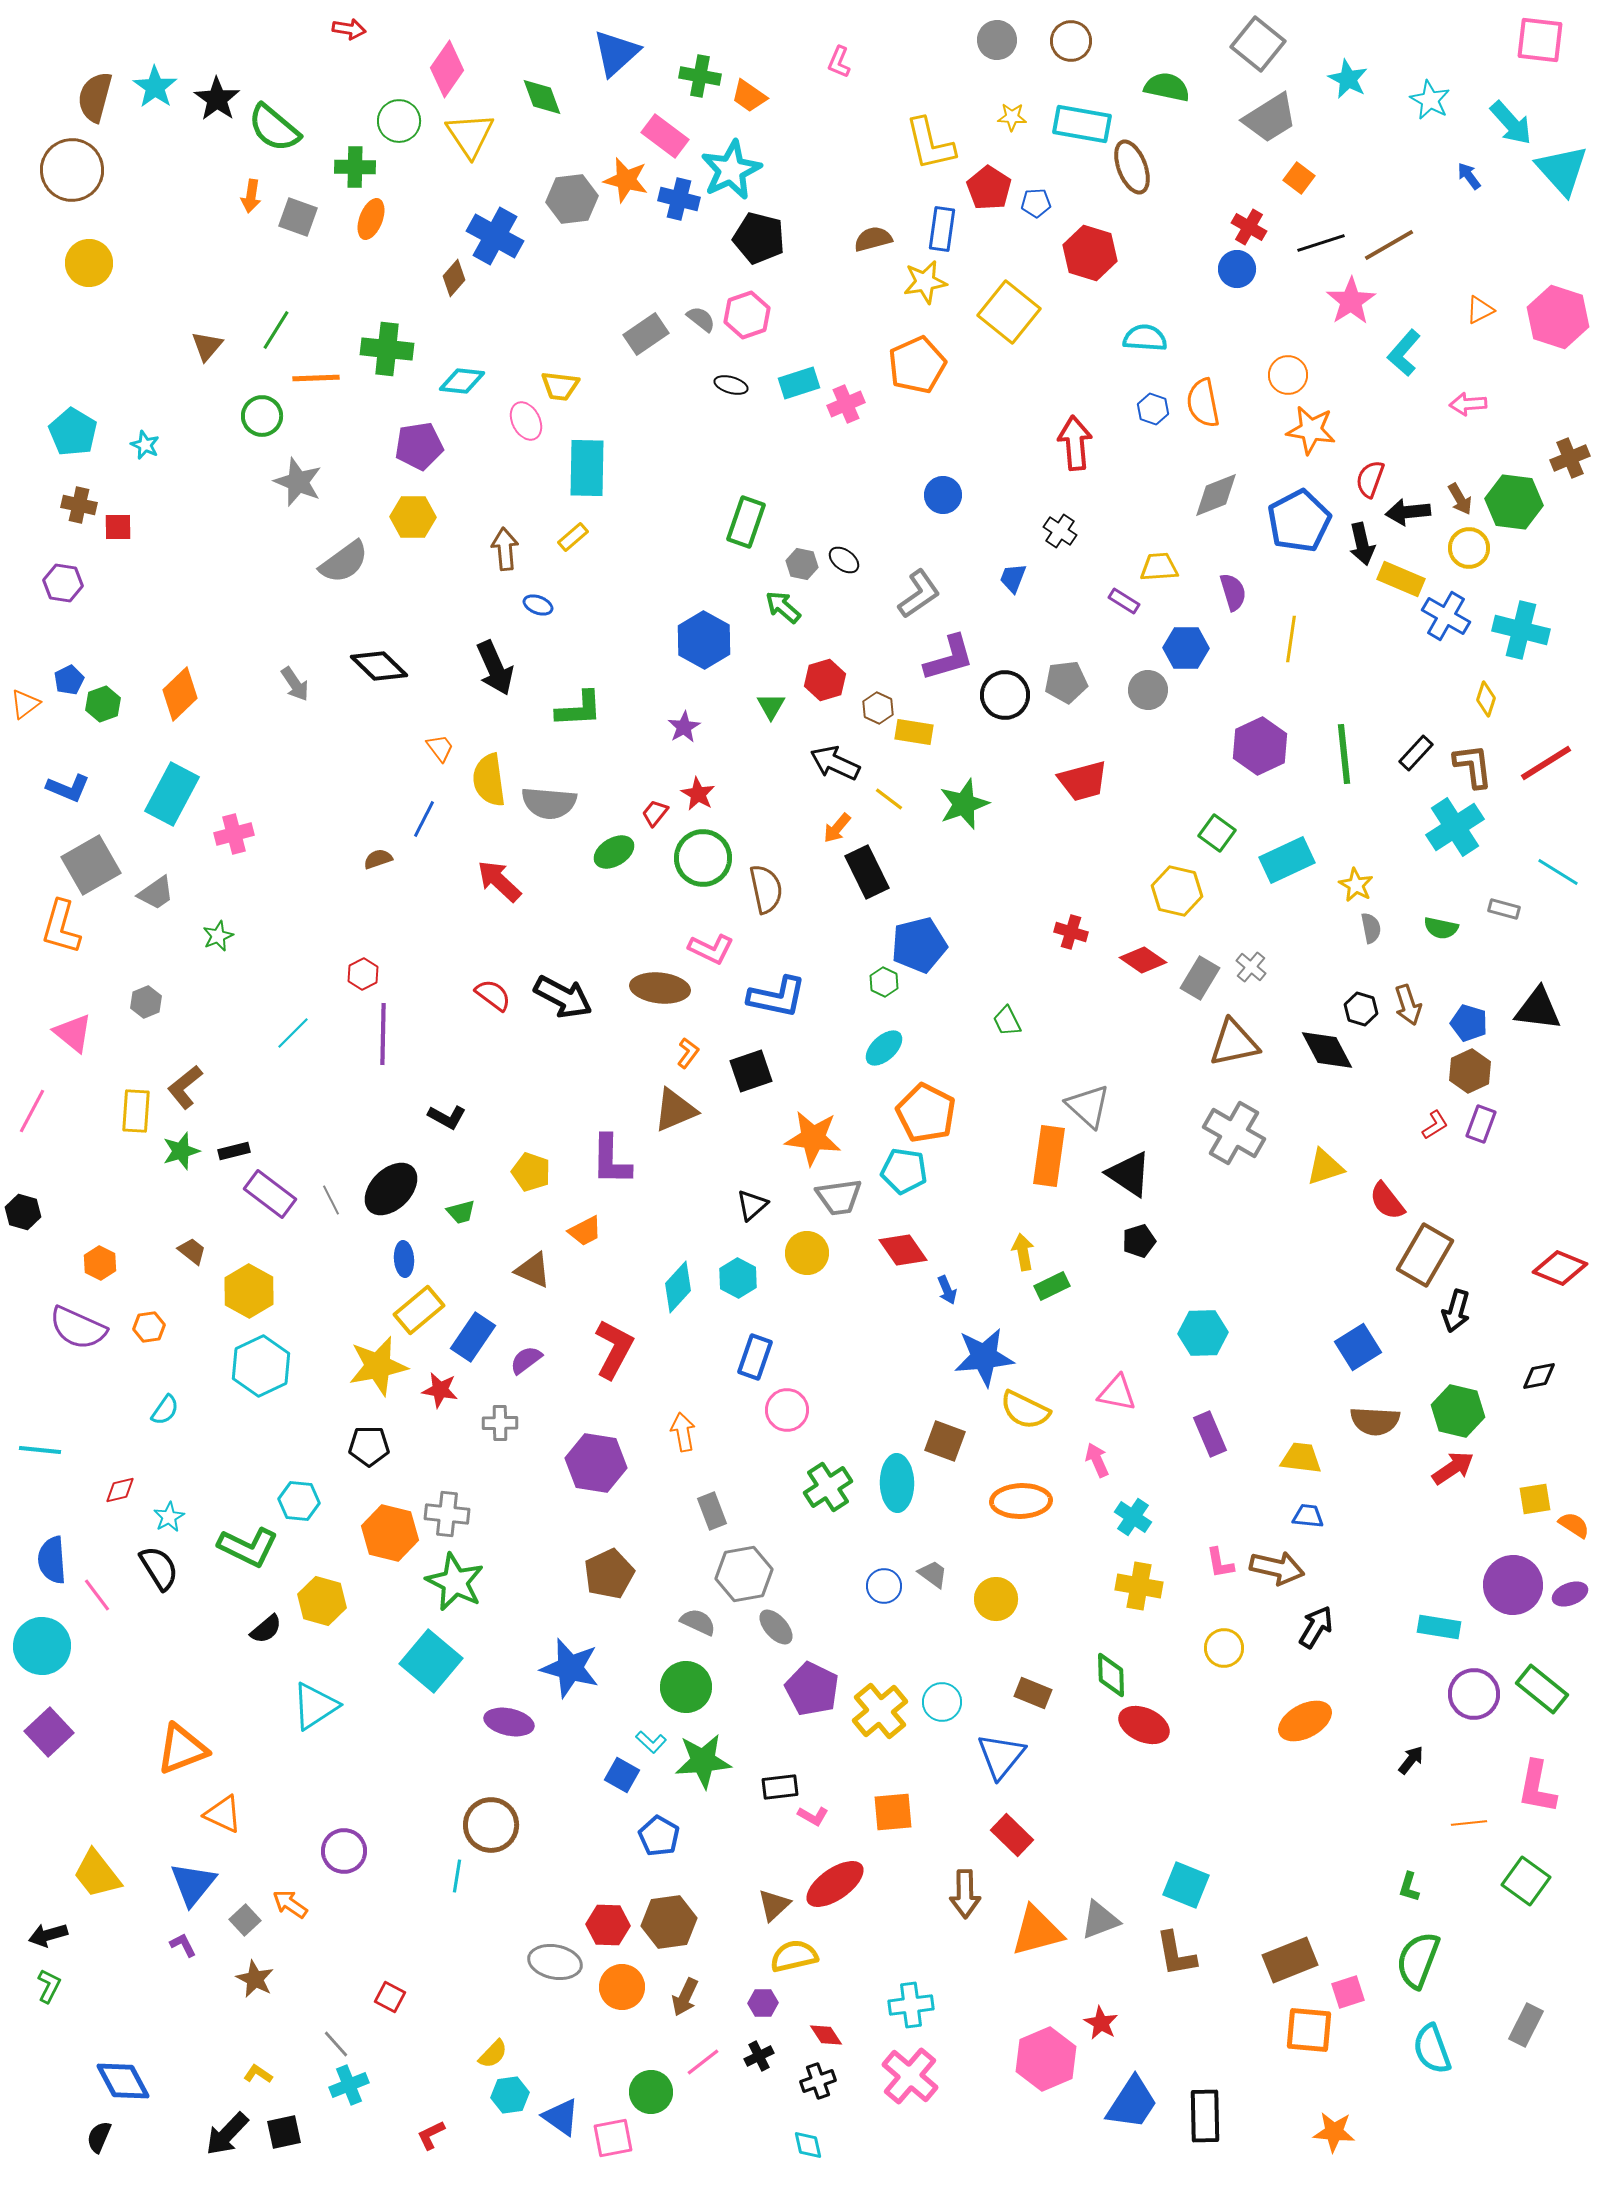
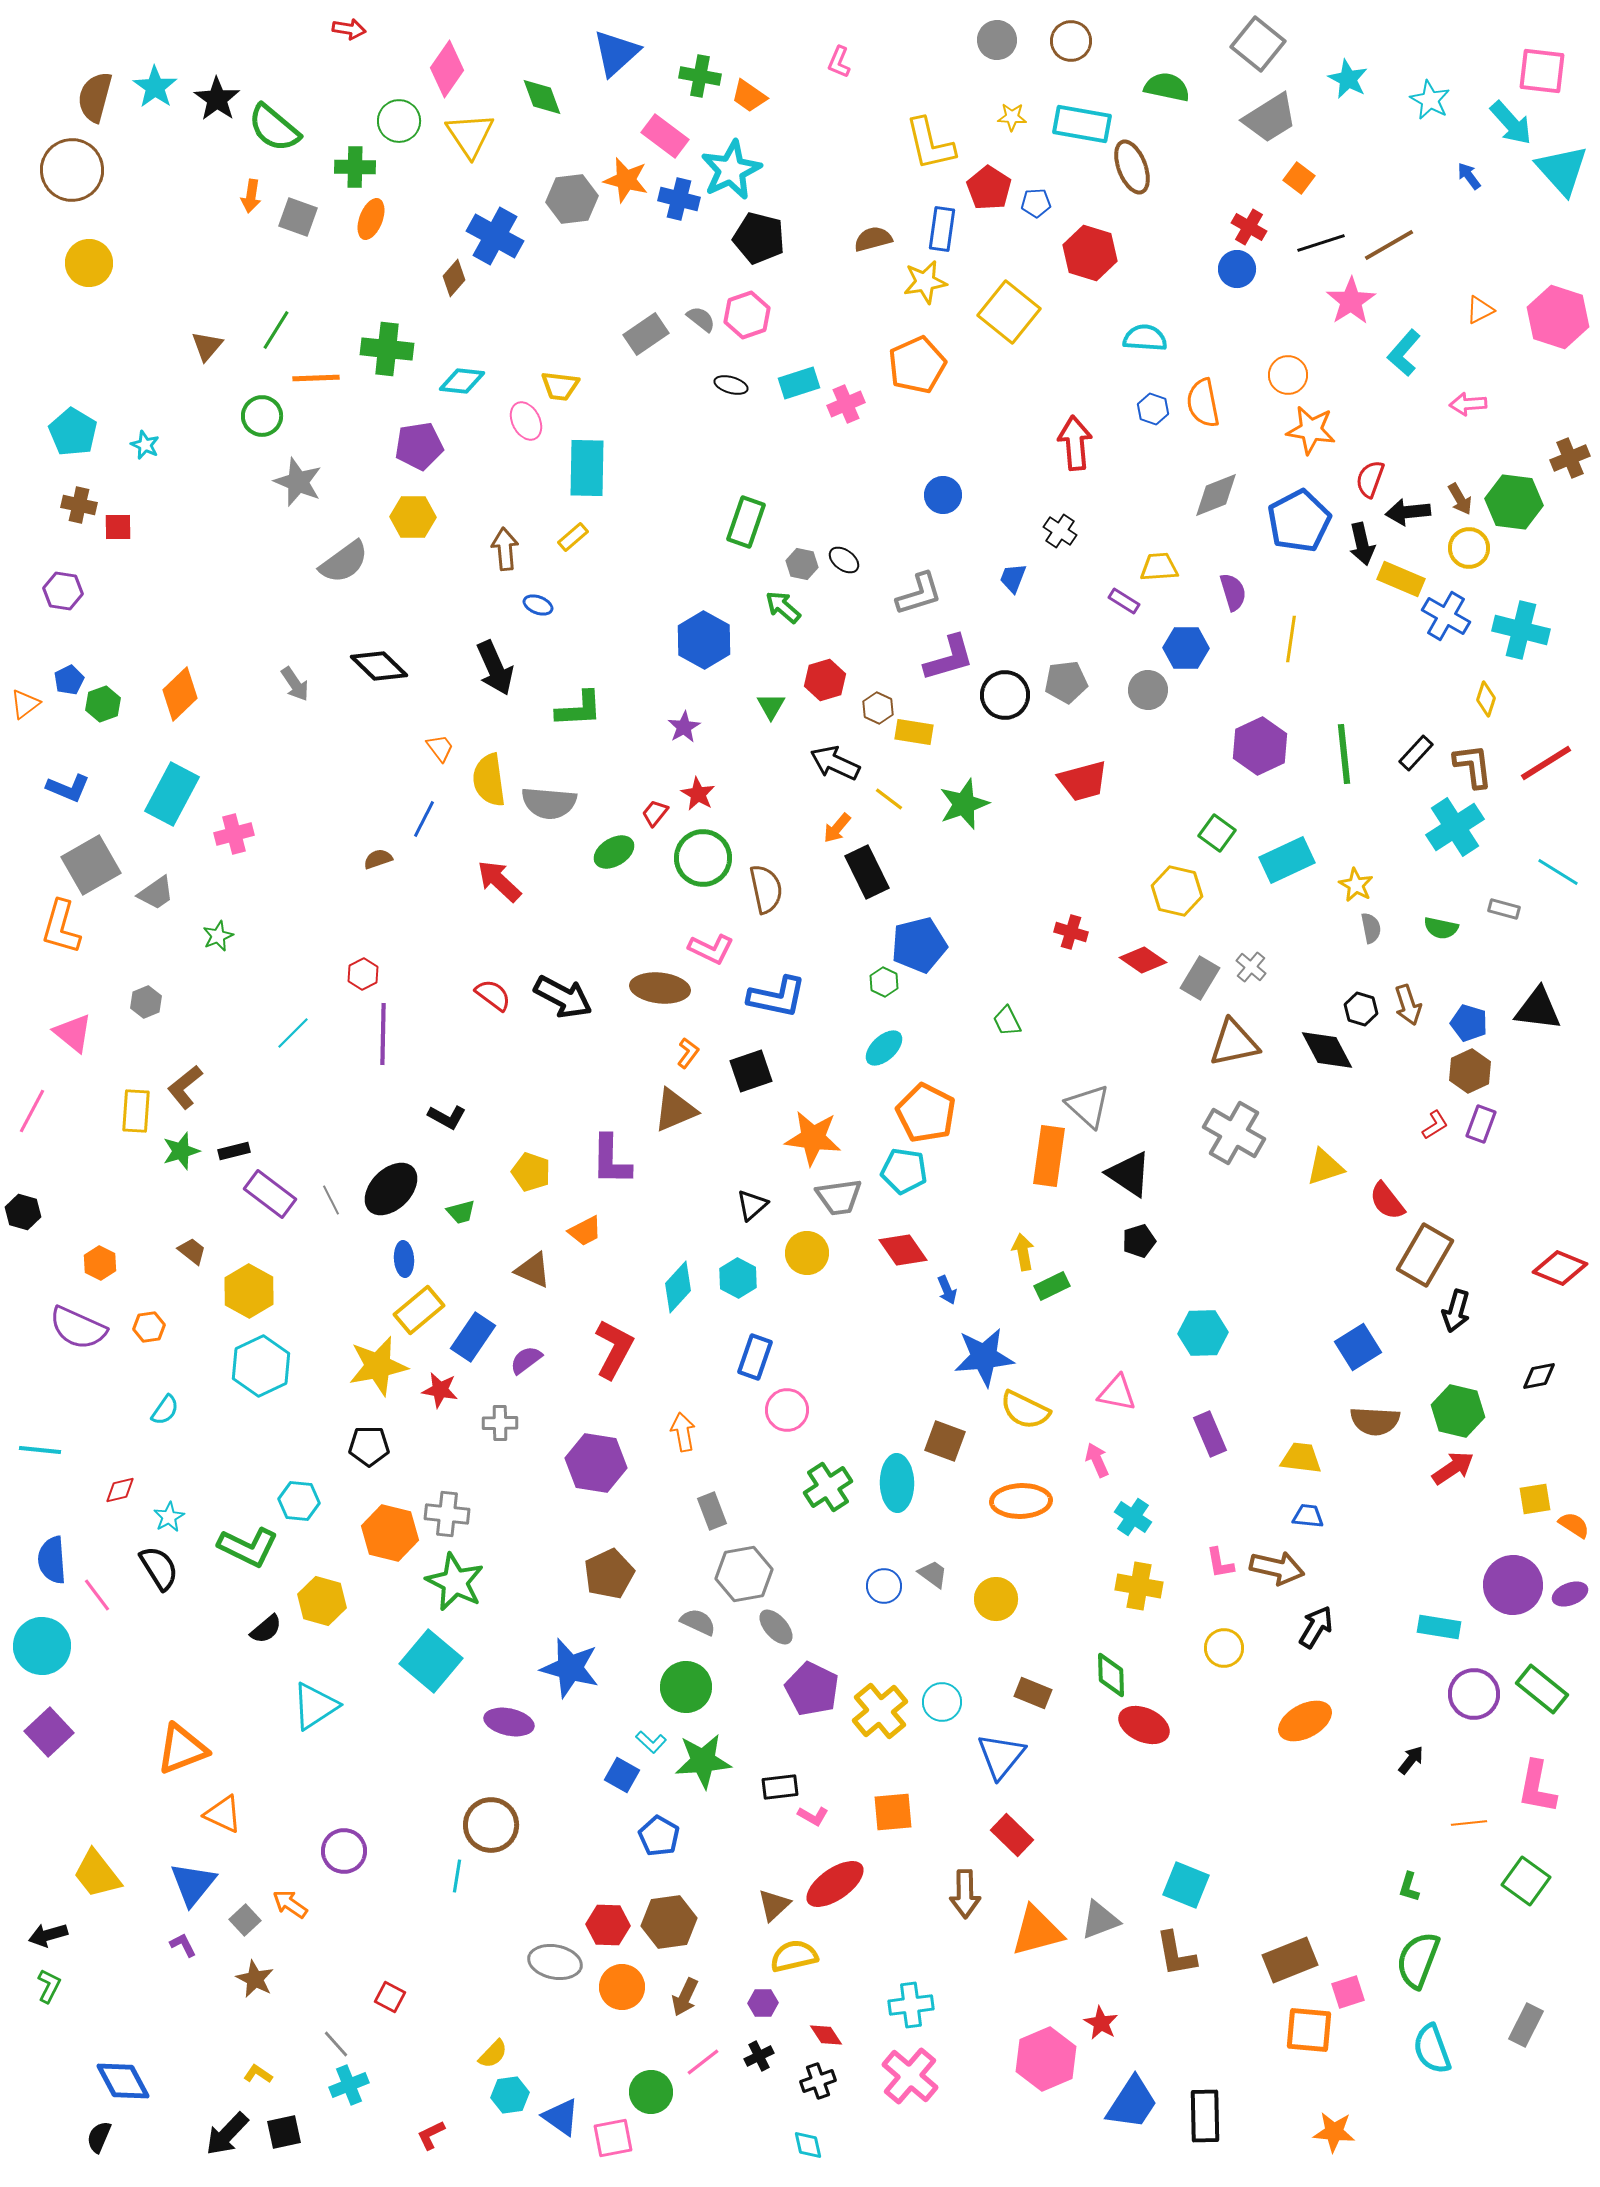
pink square at (1540, 40): moved 2 px right, 31 px down
purple hexagon at (63, 583): moved 8 px down
gray L-shape at (919, 594): rotated 18 degrees clockwise
